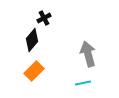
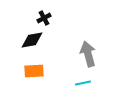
black diamond: rotated 40 degrees clockwise
orange rectangle: rotated 42 degrees clockwise
